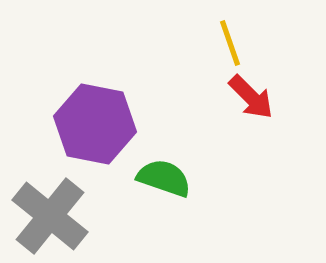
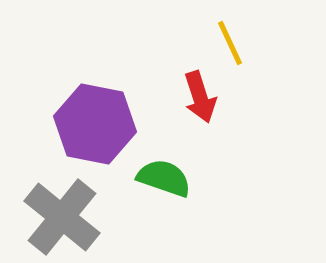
yellow line: rotated 6 degrees counterclockwise
red arrow: moved 51 px left; rotated 27 degrees clockwise
gray cross: moved 12 px right, 1 px down
